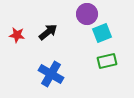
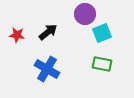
purple circle: moved 2 px left
green rectangle: moved 5 px left, 3 px down; rotated 24 degrees clockwise
blue cross: moved 4 px left, 5 px up
